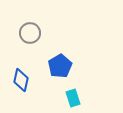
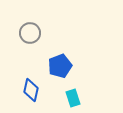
blue pentagon: rotated 10 degrees clockwise
blue diamond: moved 10 px right, 10 px down
